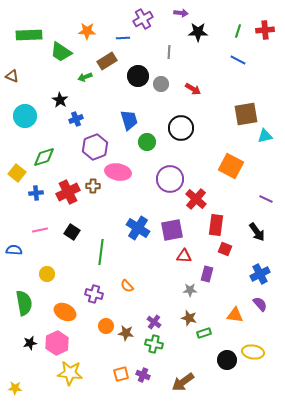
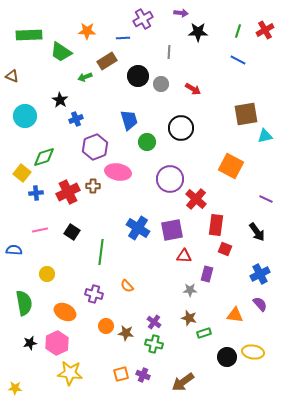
red cross at (265, 30): rotated 24 degrees counterclockwise
yellow square at (17, 173): moved 5 px right
black circle at (227, 360): moved 3 px up
